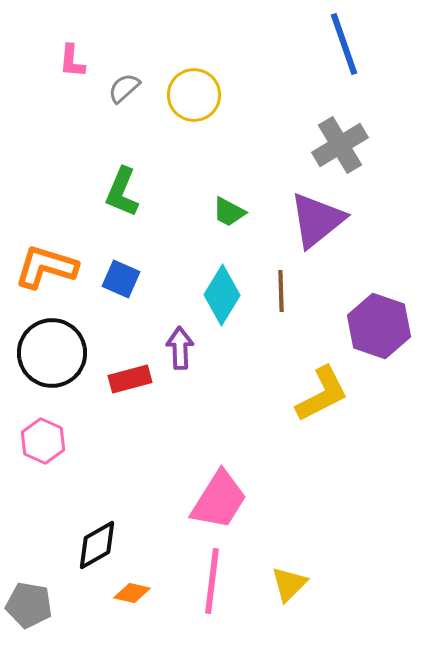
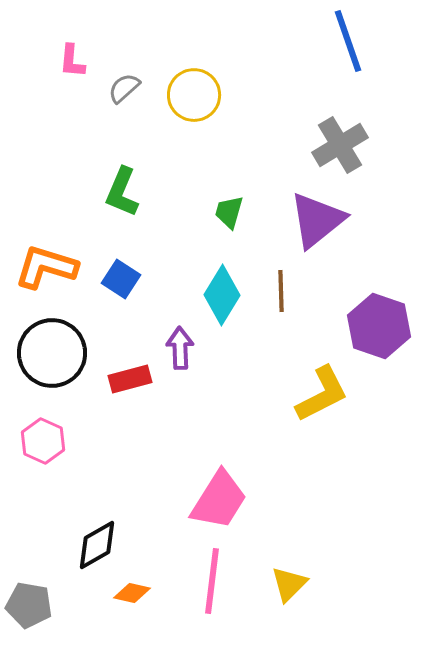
blue line: moved 4 px right, 3 px up
green trapezoid: rotated 78 degrees clockwise
blue square: rotated 9 degrees clockwise
